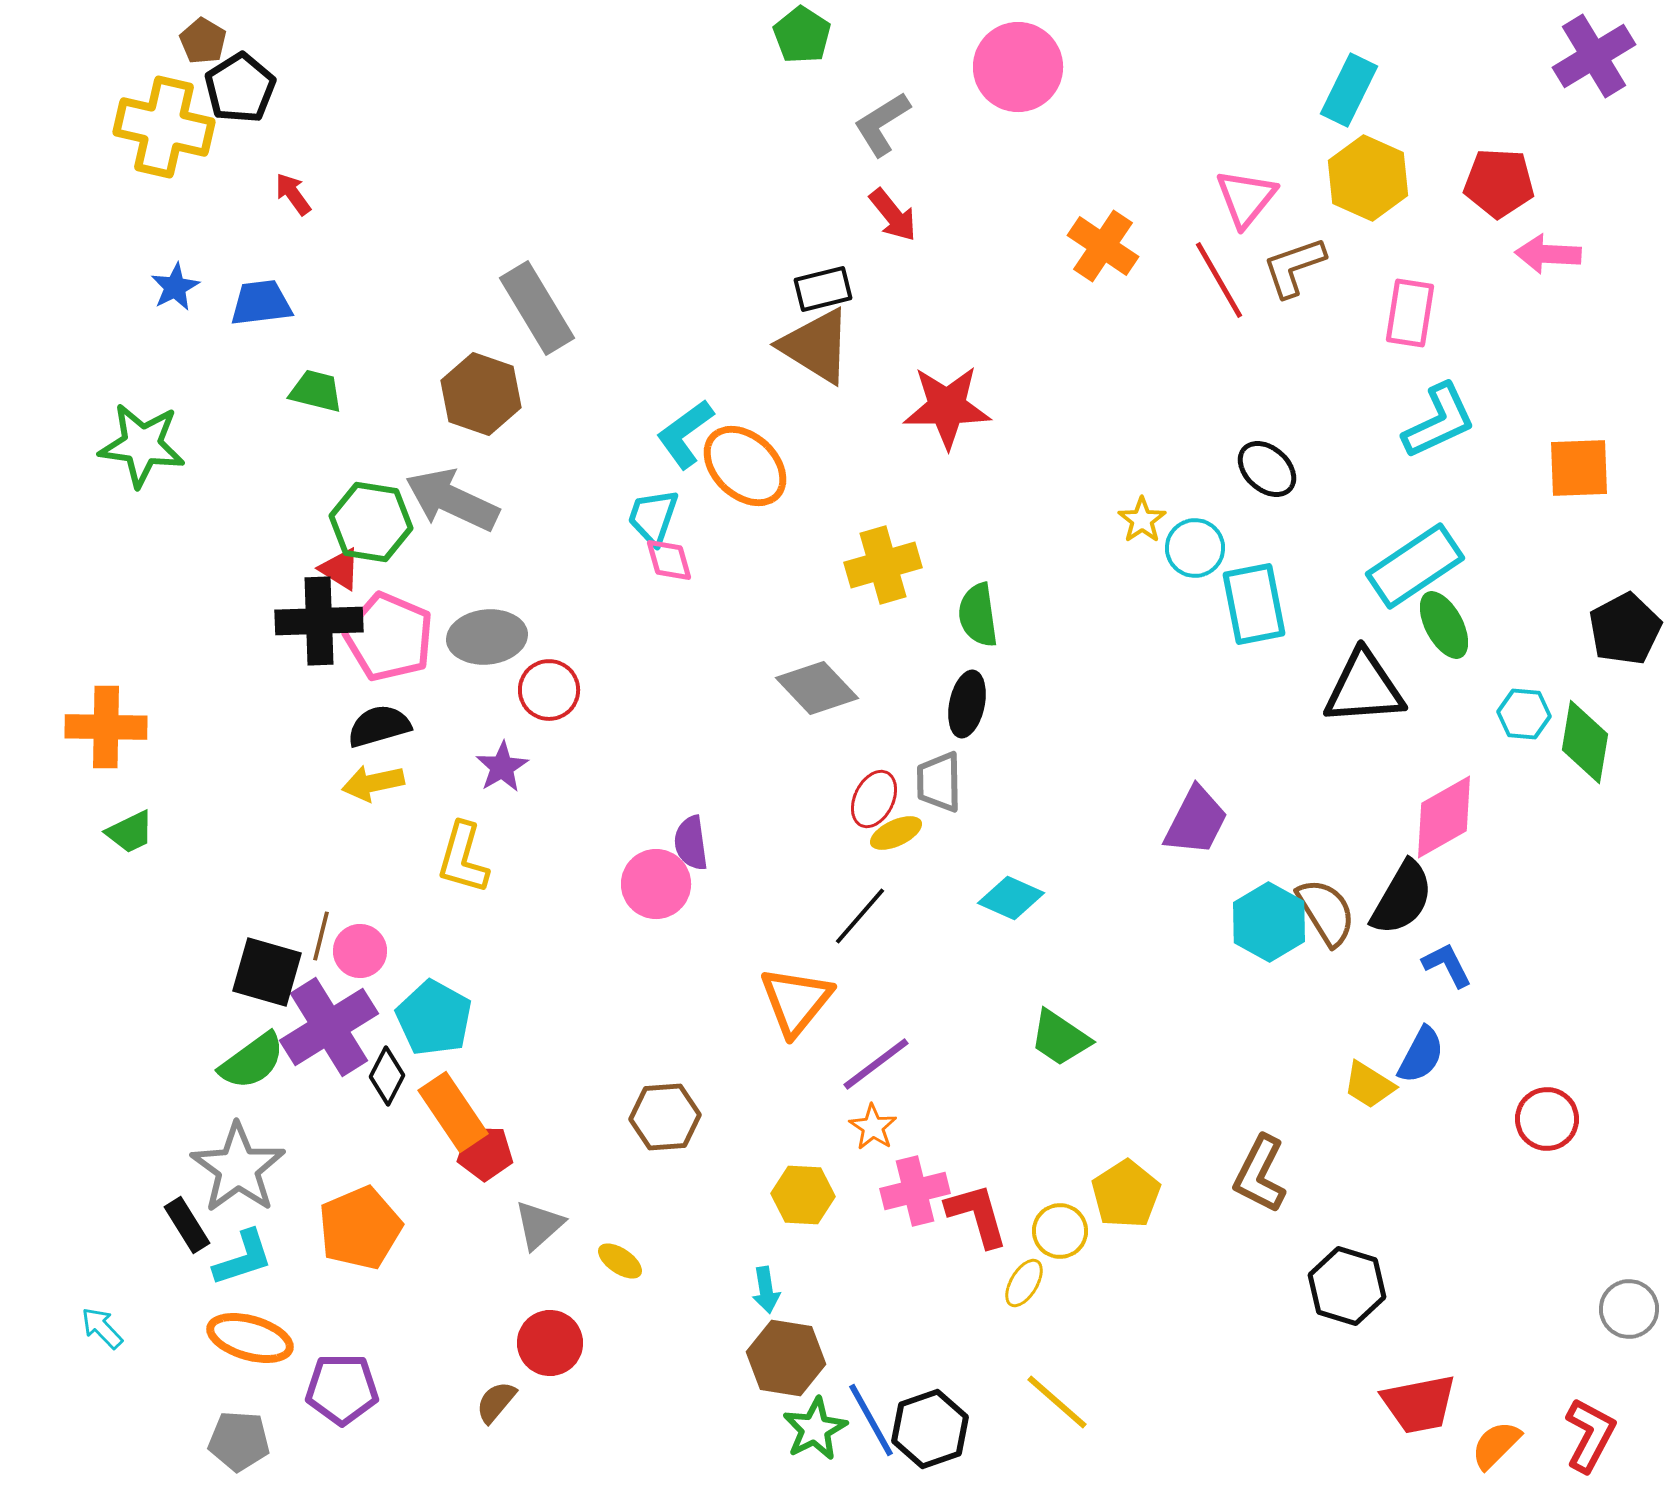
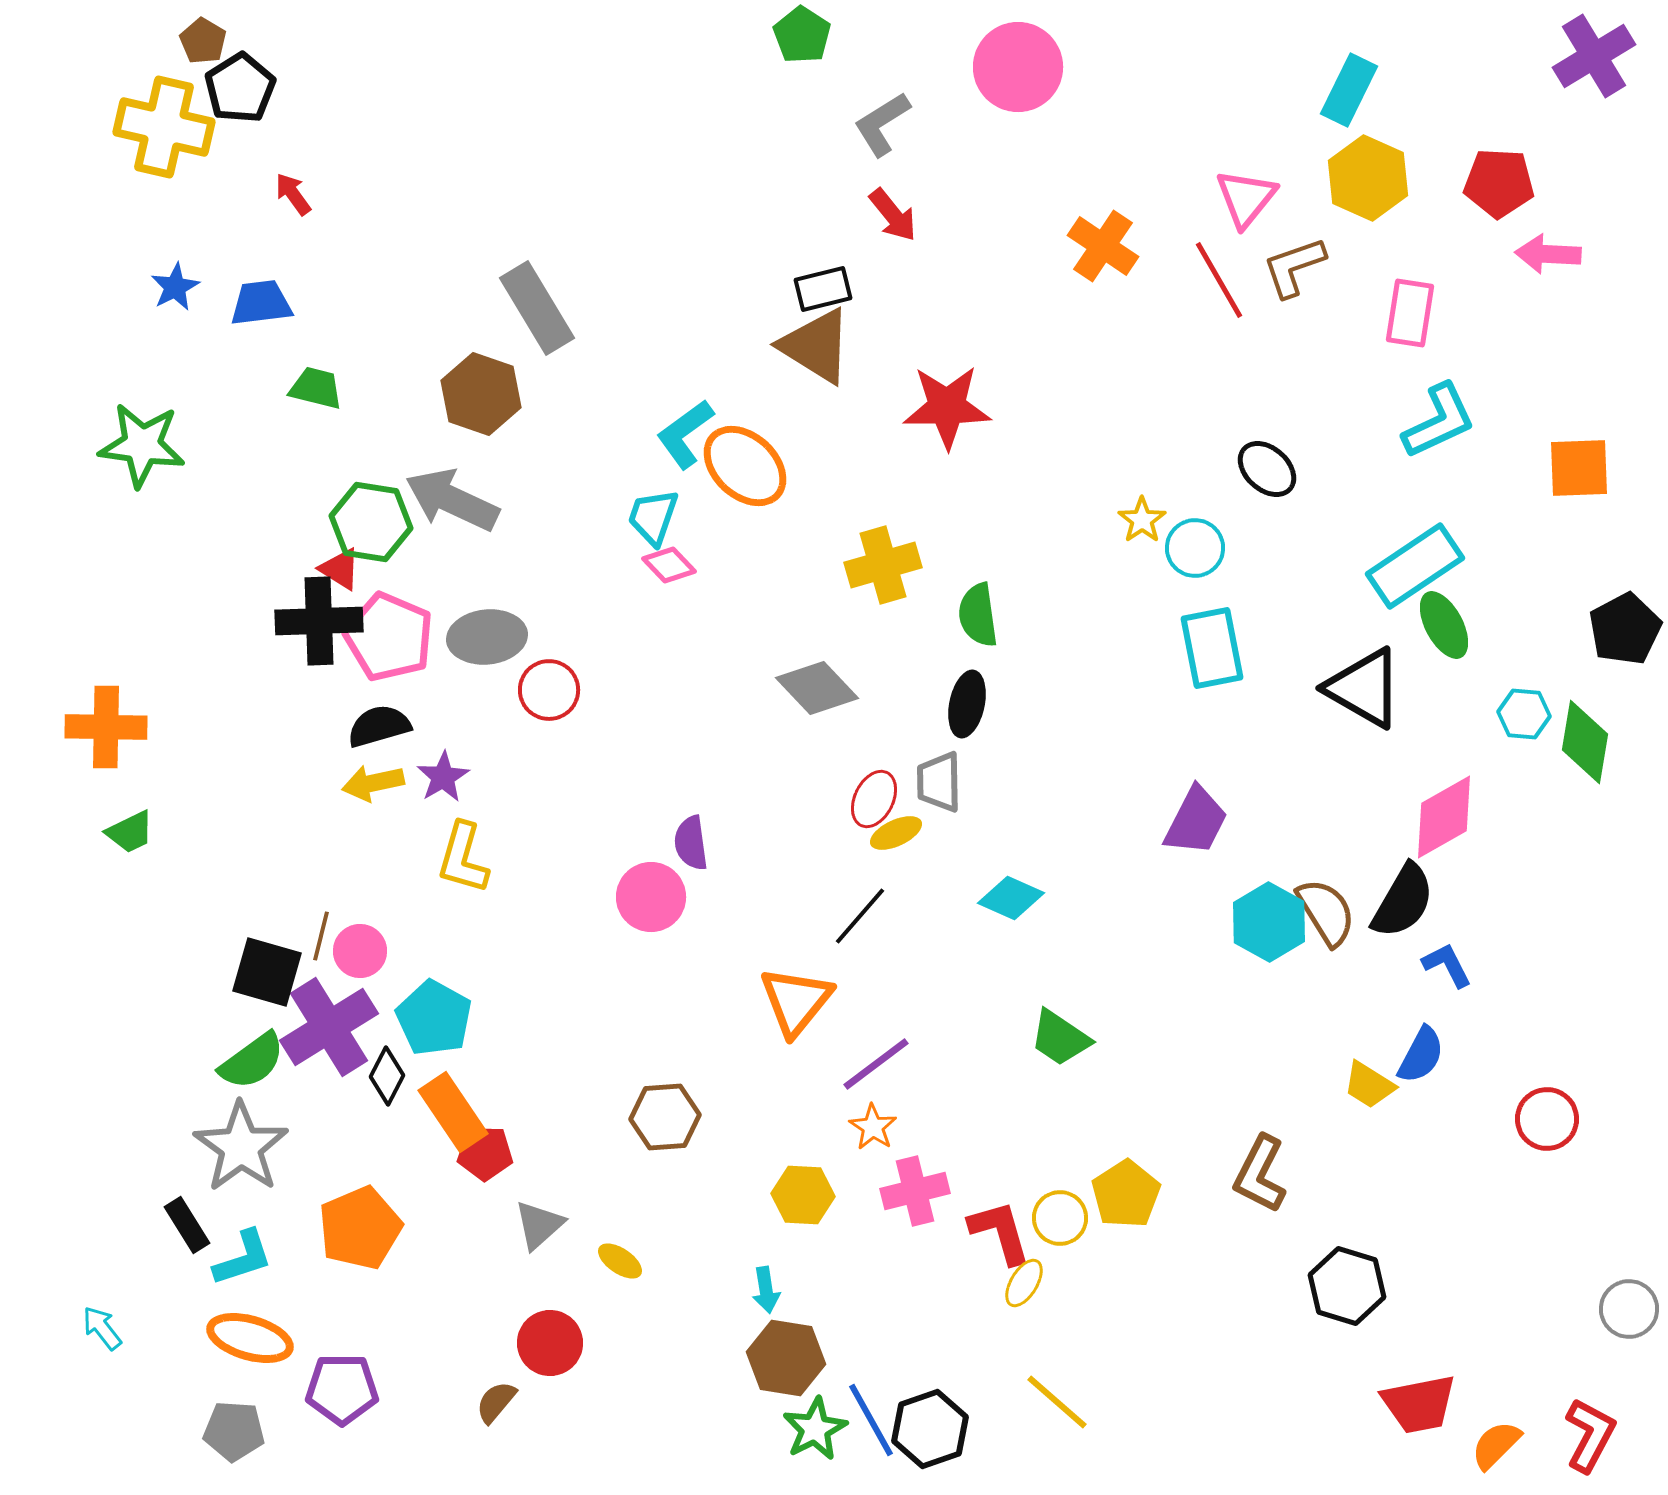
green trapezoid at (316, 391): moved 3 px up
pink diamond at (669, 560): moved 5 px down; rotated 28 degrees counterclockwise
cyan rectangle at (1254, 604): moved 42 px left, 44 px down
black triangle at (1364, 688): rotated 34 degrees clockwise
purple star at (502, 767): moved 59 px left, 10 px down
pink circle at (656, 884): moved 5 px left, 13 px down
black semicircle at (1402, 898): moved 1 px right, 3 px down
gray star at (238, 1168): moved 3 px right, 21 px up
red L-shape at (977, 1215): moved 23 px right, 17 px down
yellow circle at (1060, 1231): moved 13 px up
cyan arrow at (102, 1328): rotated 6 degrees clockwise
gray pentagon at (239, 1441): moved 5 px left, 10 px up
